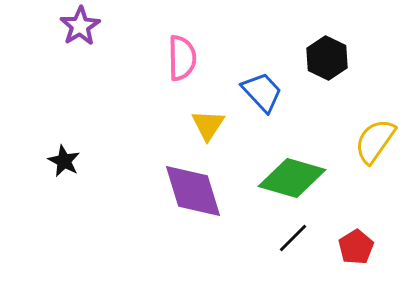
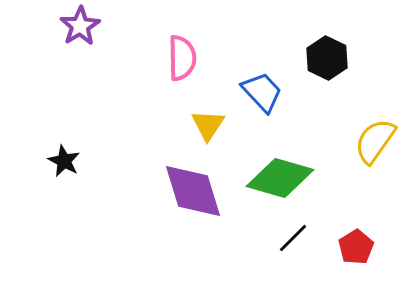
green diamond: moved 12 px left
